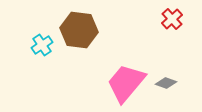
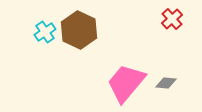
brown hexagon: rotated 18 degrees clockwise
cyan cross: moved 3 px right, 13 px up
gray diamond: rotated 15 degrees counterclockwise
